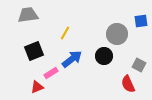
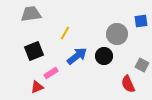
gray trapezoid: moved 3 px right, 1 px up
blue arrow: moved 5 px right, 3 px up
gray square: moved 3 px right
